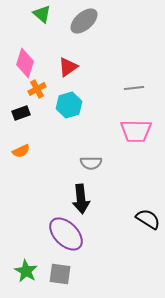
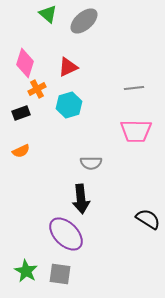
green triangle: moved 6 px right
red triangle: rotated 10 degrees clockwise
